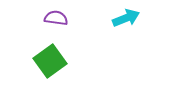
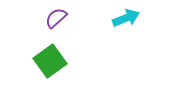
purple semicircle: rotated 50 degrees counterclockwise
